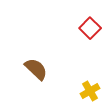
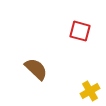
red square: moved 10 px left, 3 px down; rotated 30 degrees counterclockwise
